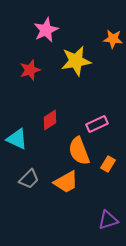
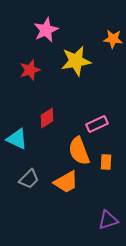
red diamond: moved 3 px left, 2 px up
orange rectangle: moved 2 px left, 2 px up; rotated 28 degrees counterclockwise
